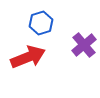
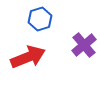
blue hexagon: moved 1 px left, 4 px up
